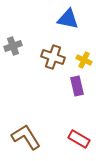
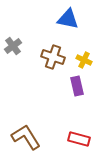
gray cross: rotated 18 degrees counterclockwise
red rectangle: rotated 15 degrees counterclockwise
